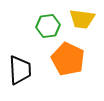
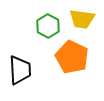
green hexagon: rotated 25 degrees counterclockwise
orange pentagon: moved 4 px right, 2 px up
